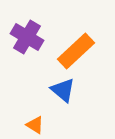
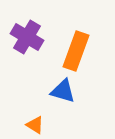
orange rectangle: rotated 27 degrees counterclockwise
blue triangle: moved 1 px down; rotated 24 degrees counterclockwise
